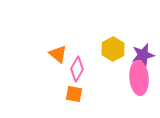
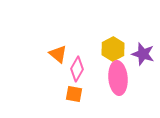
purple star: moved 1 px up; rotated 30 degrees clockwise
pink ellipse: moved 21 px left
